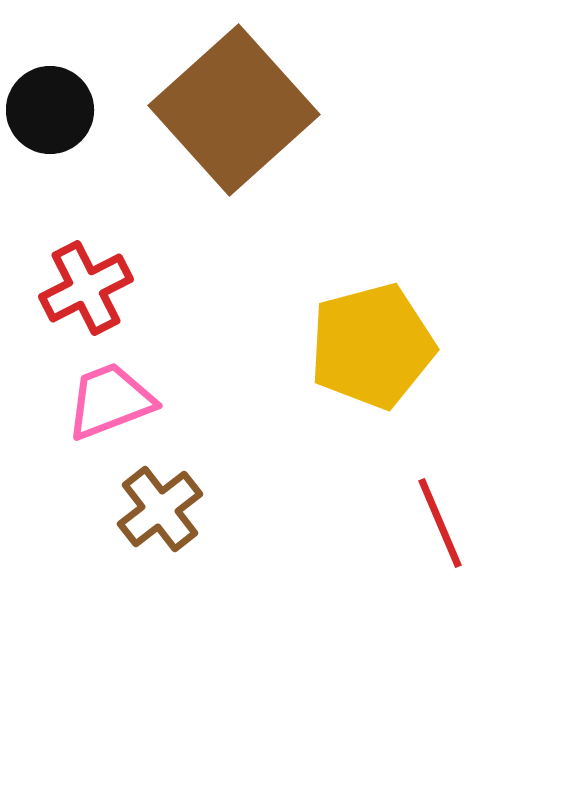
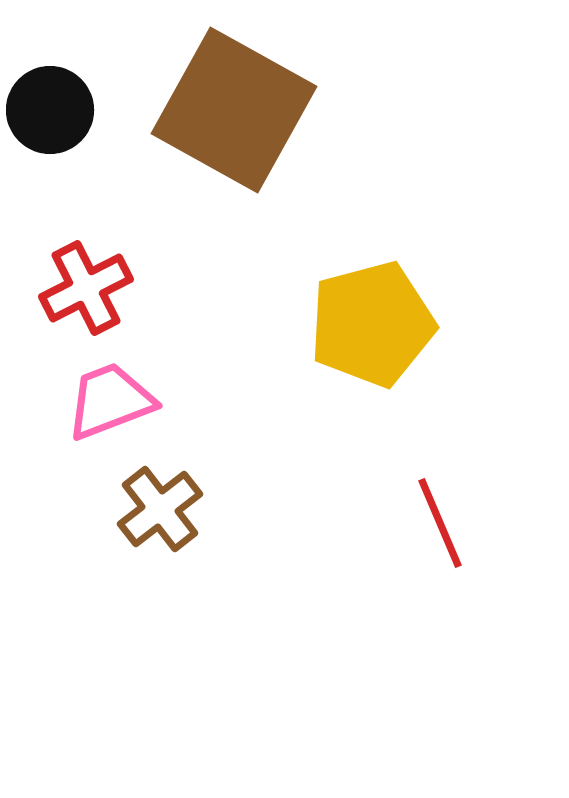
brown square: rotated 19 degrees counterclockwise
yellow pentagon: moved 22 px up
